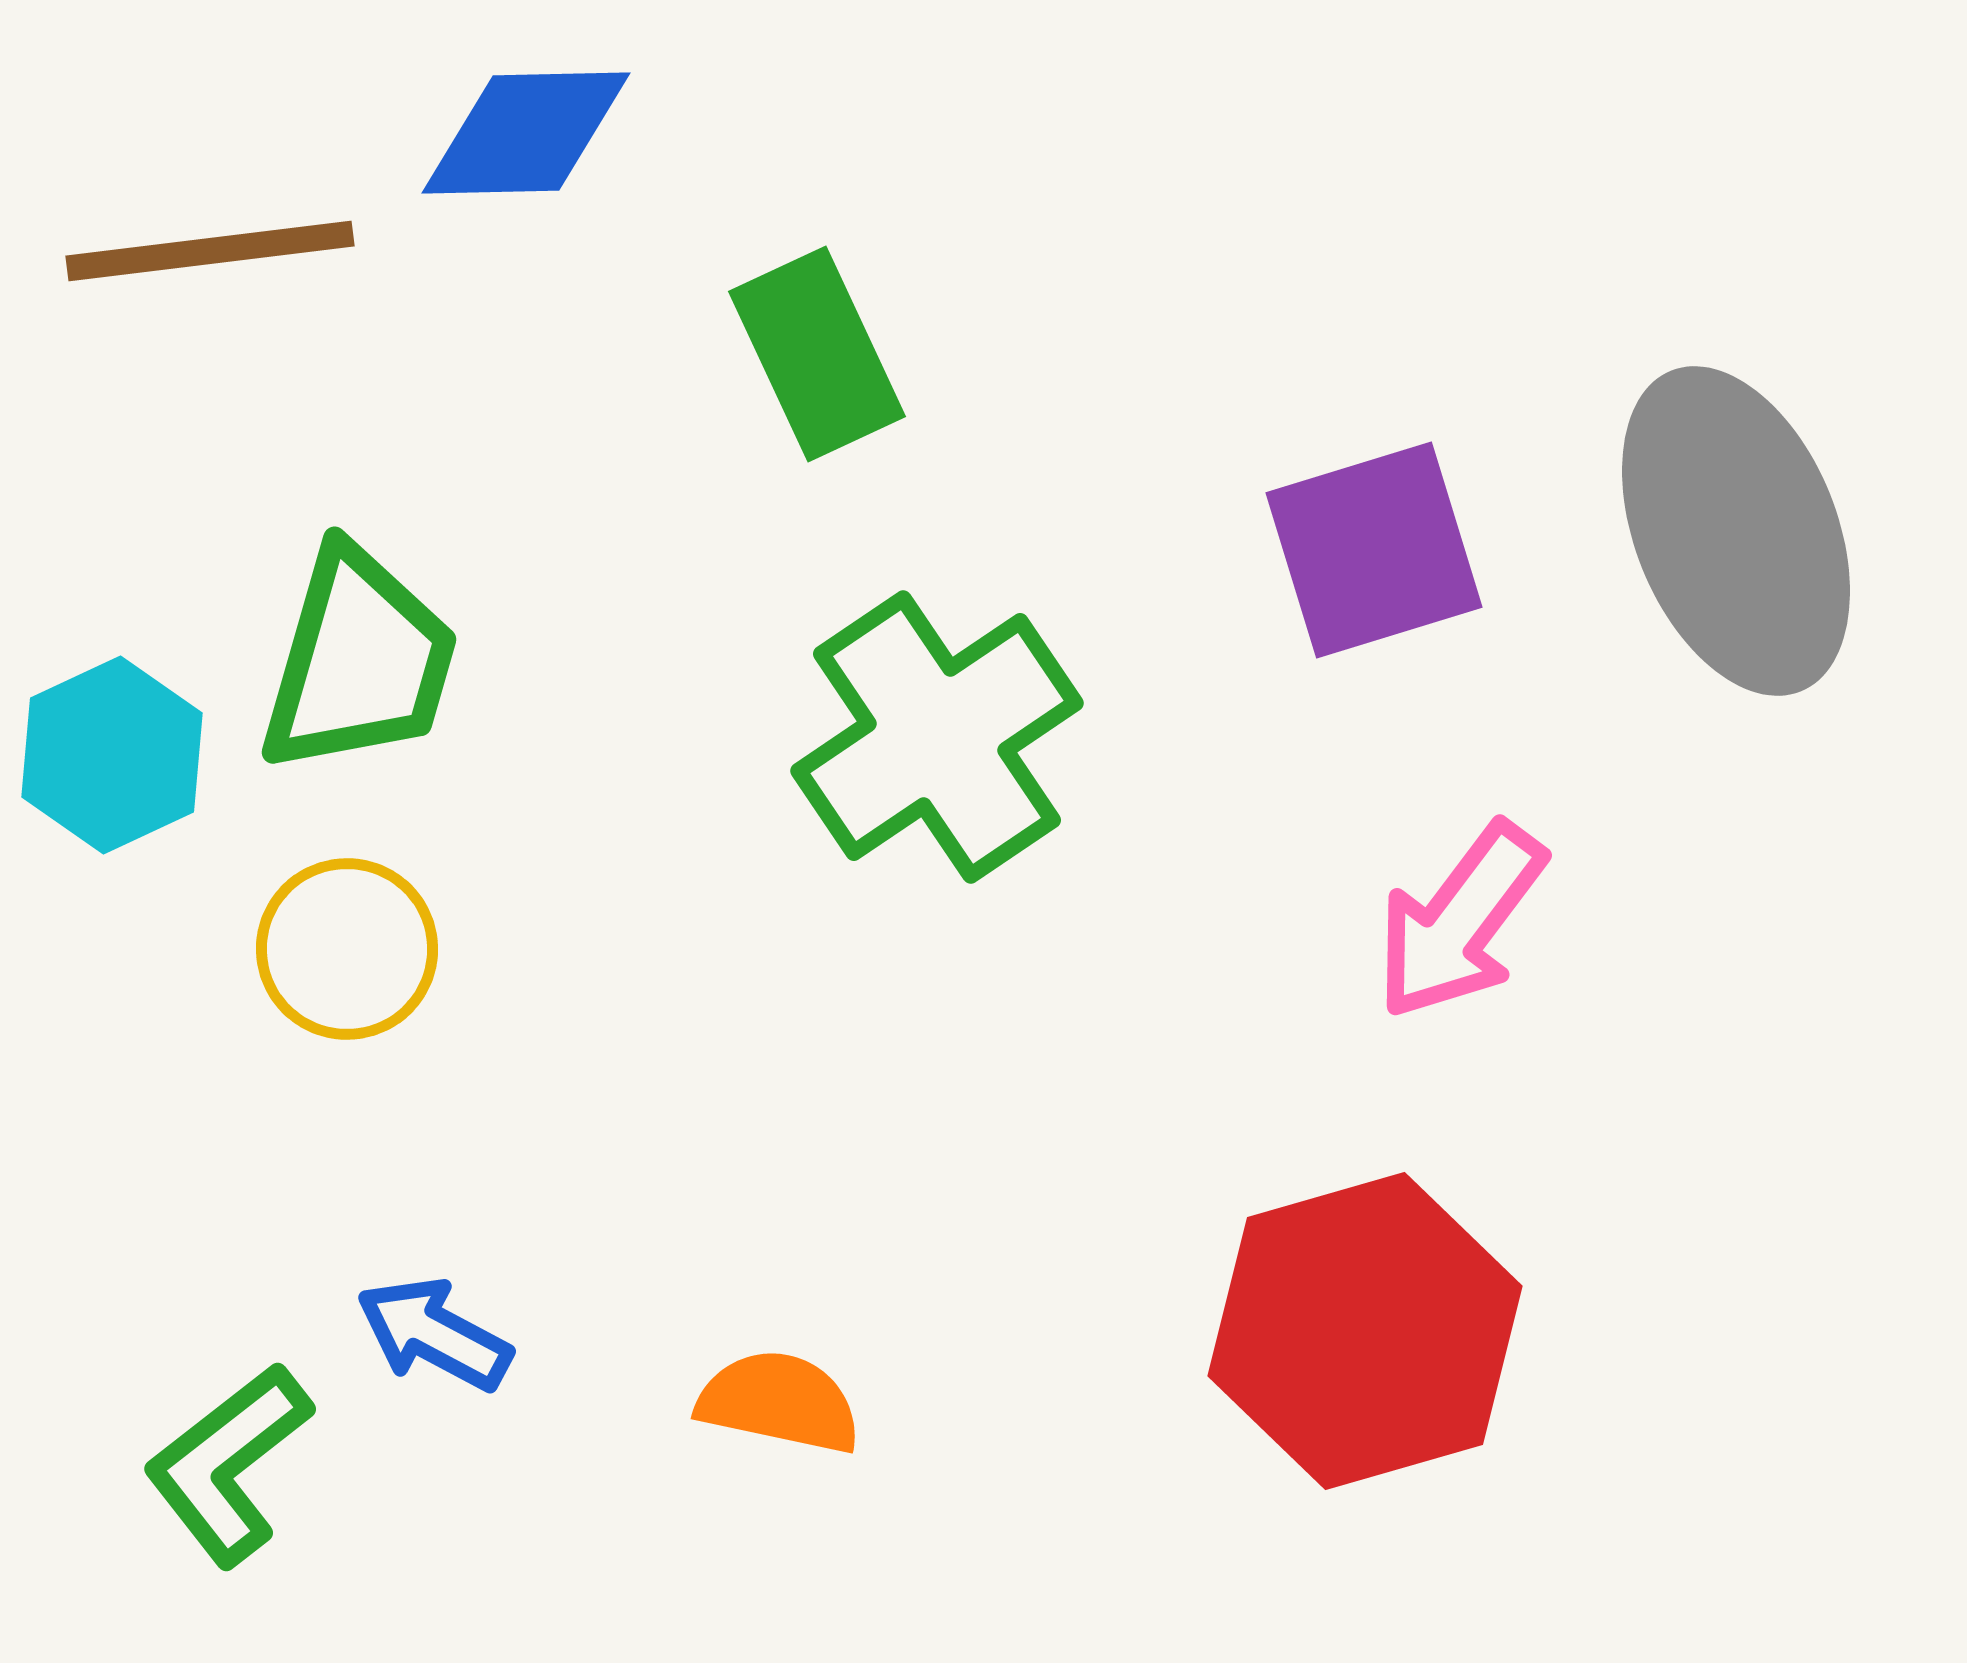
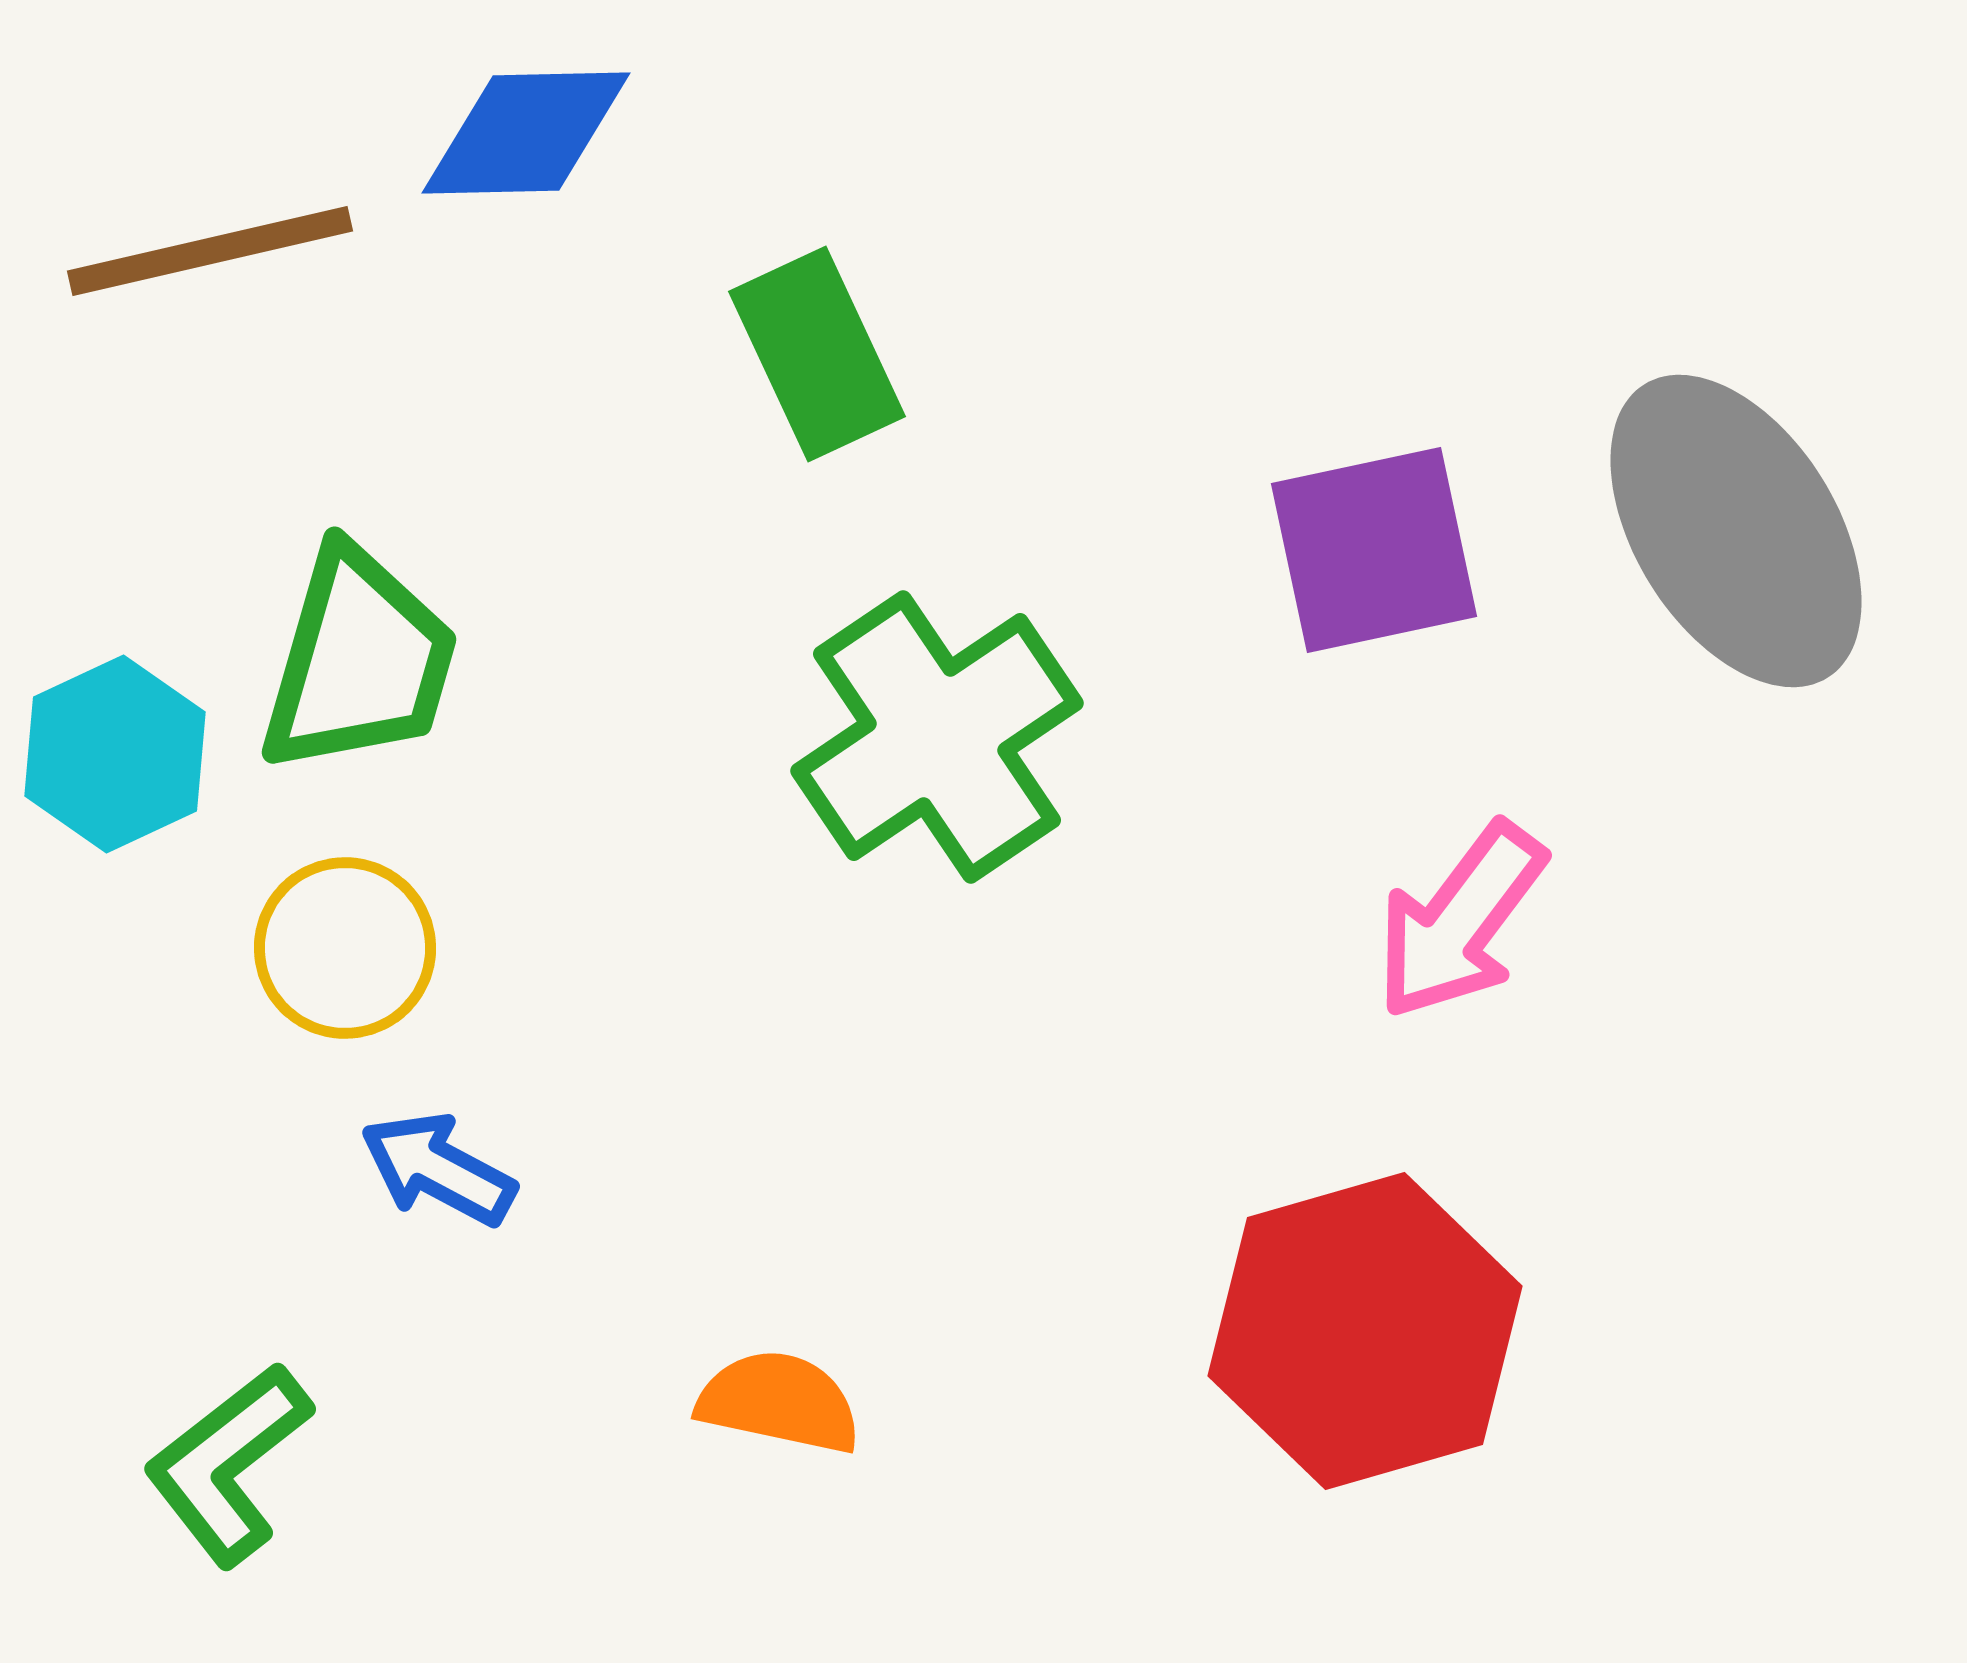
brown line: rotated 6 degrees counterclockwise
gray ellipse: rotated 10 degrees counterclockwise
purple square: rotated 5 degrees clockwise
cyan hexagon: moved 3 px right, 1 px up
yellow circle: moved 2 px left, 1 px up
blue arrow: moved 4 px right, 165 px up
